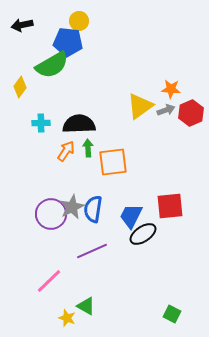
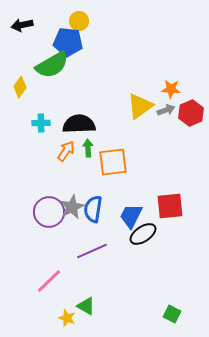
purple circle: moved 2 px left, 2 px up
